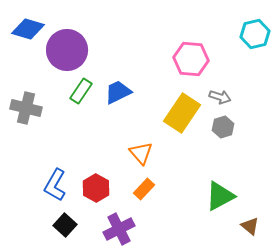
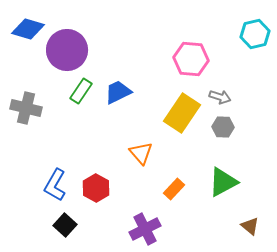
gray hexagon: rotated 20 degrees clockwise
orange rectangle: moved 30 px right
green triangle: moved 3 px right, 14 px up
purple cross: moved 26 px right
